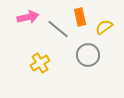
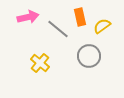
yellow semicircle: moved 2 px left, 1 px up
gray circle: moved 1 px right, 1 px down
yellow cross: rotated 18 degrees counterclockwise
